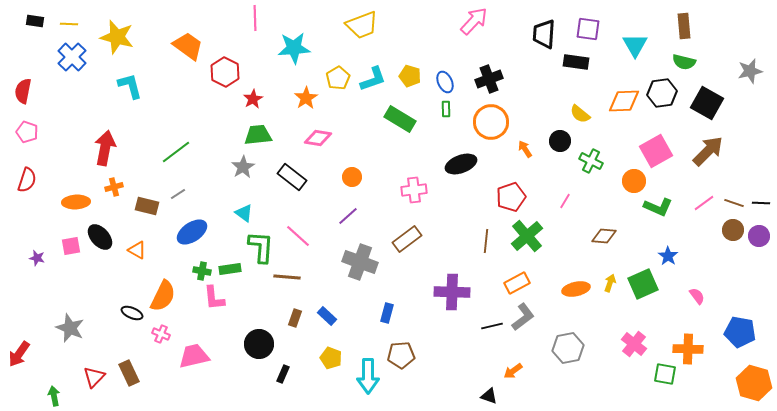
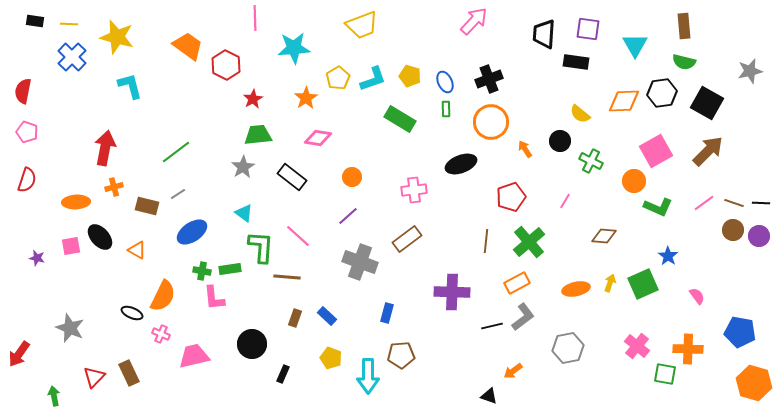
red hexagon at (225, 72): moved 1 px right, 7 px up
green cross at (527, 236): moved 2 px right, 6 px down
black circle at (259, 344): moved 7 px left
pink cross at (634, 344): moved 3 px right, 2 px down
